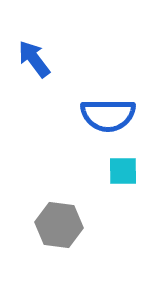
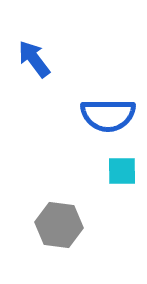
cyan square: moved 1 px left
